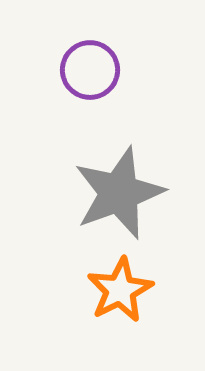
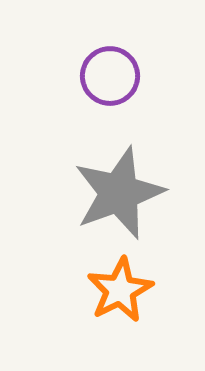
purple circle: moved 20 px right, 6 px down
